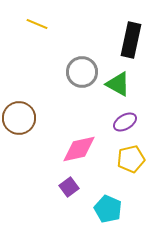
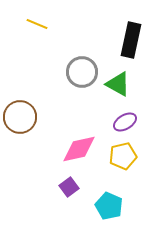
brown circle: moved 1 px right, 1 px up
yellow pentagon: moved 8 px left, 3 px up
cyan pentagon: moved 1 px right, 3 px up
